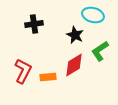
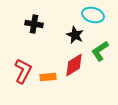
black cross: rotated 18 degrees clockwise
